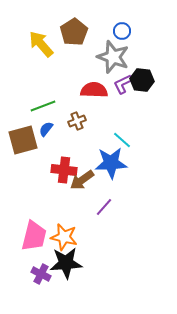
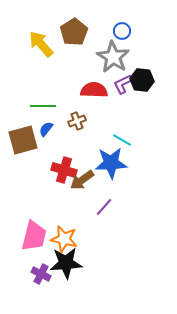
gray star: rotated 12 degrees clockwise
green line: rotated 20 degrees clockwise
cyan line: rotated 12 degrees counterclockwise
red cross: rotated 10 degrees clockwise
orange star: moved 2 px down
